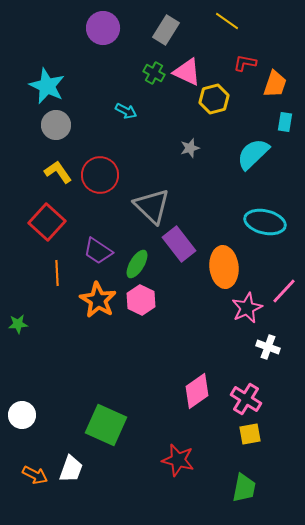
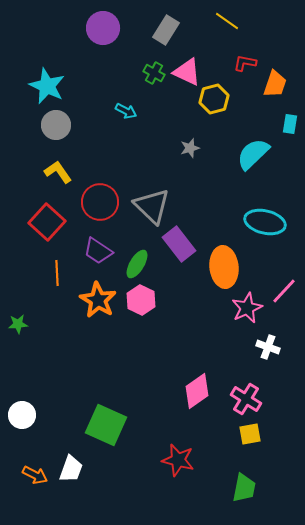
cyan rectangle: moved 5 px right, 2 px down
red circle: moved 27 px down
